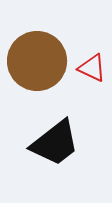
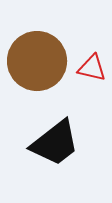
red triangle: rotated 12 degrees counterclockwise
